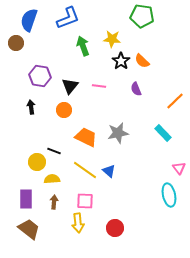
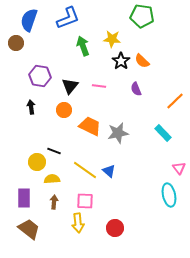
orange trapezoid: moved 4 px right, 11 px up
purple rectangle: moved 2 px left, 1 px up
